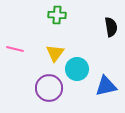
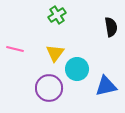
green cross: rotated 36 degrees counterclockwise
